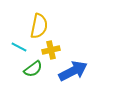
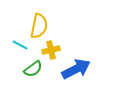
cyan line: moved 1 px right, 2 px up
blue arrow: moved 3 px right, 2 px up
